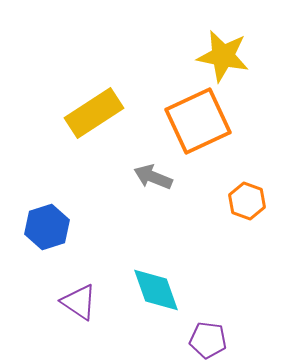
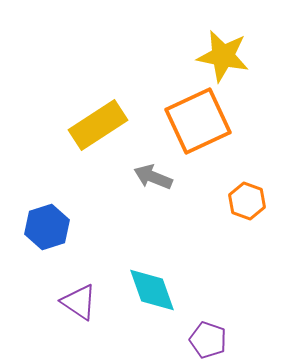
yellow rectangle: moved 4 px right, 12 px down
cyan diamond: moved 4 px left
purple pentagon: rotated 12 degrees clockwise
